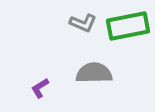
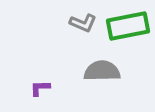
gray semicircle: moved 8 px right, 2 px up
purple L-shape: rotated 30 degrees clockwise
